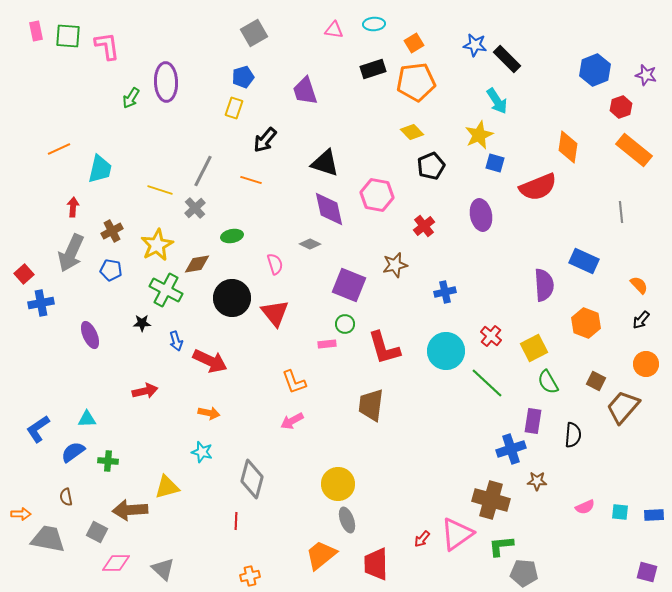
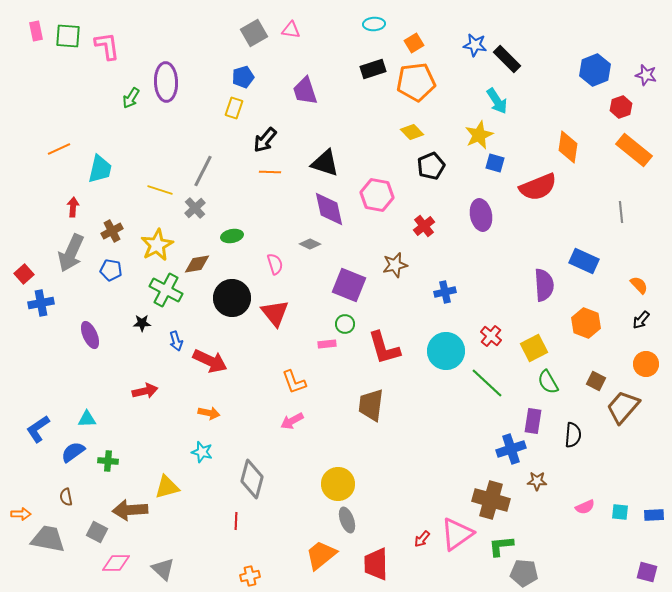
pink triangle at (334, 30): moved 43 px left
orange line at (251, 180): moved 19 px right, 8 px up; rotated 15 degrees counterclockwise
